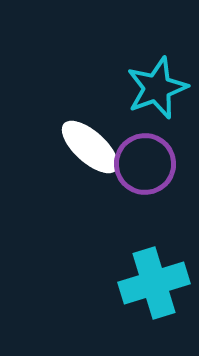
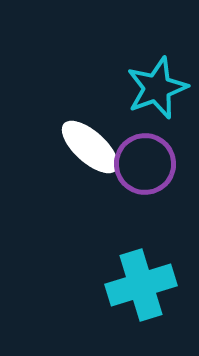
cyan cross: moved 13 px left, 2 px down
